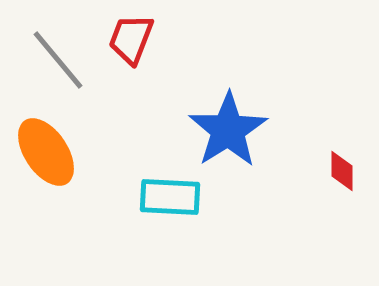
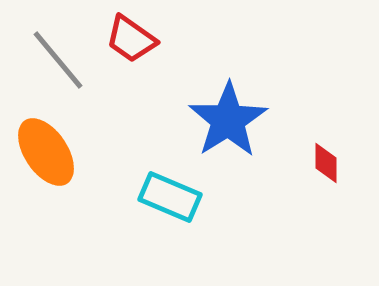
red trapezoid: rotated 76 degrees counterclockwise
blue star: moved 10 px up
red diamond: moved 16 px left, 8 px up
cyan rectangle: rotated 20 degrees clockwise
